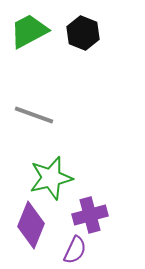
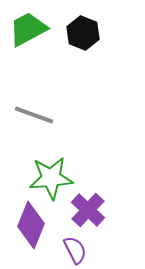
green trapezoid: moved 1 px left, 2 px up
green star: rotated 9 degrees clockwise
purple cross: moved 2 px left, 5 px up; rotated 32 degrees counterclockwise
purple semicircle: rotated 52 degrees counterclockwise
